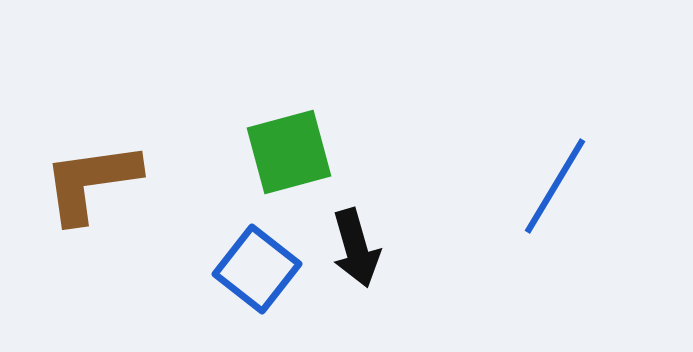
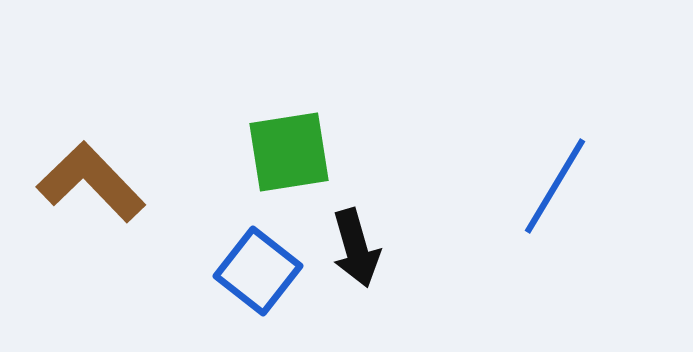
green square: rotated 6 degrees clockwise
brown L-shape: rotated 54 degrees clockwise
blue square: moved 1 px right, 2 px down
